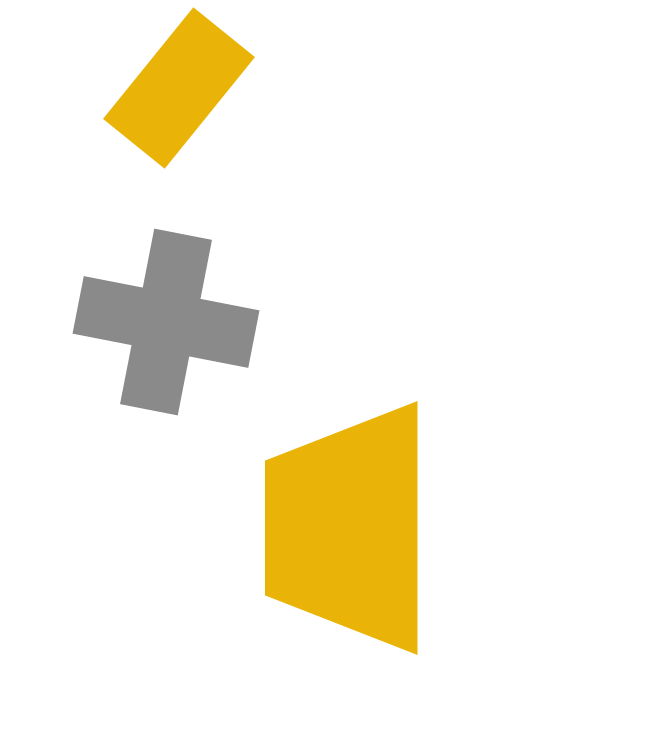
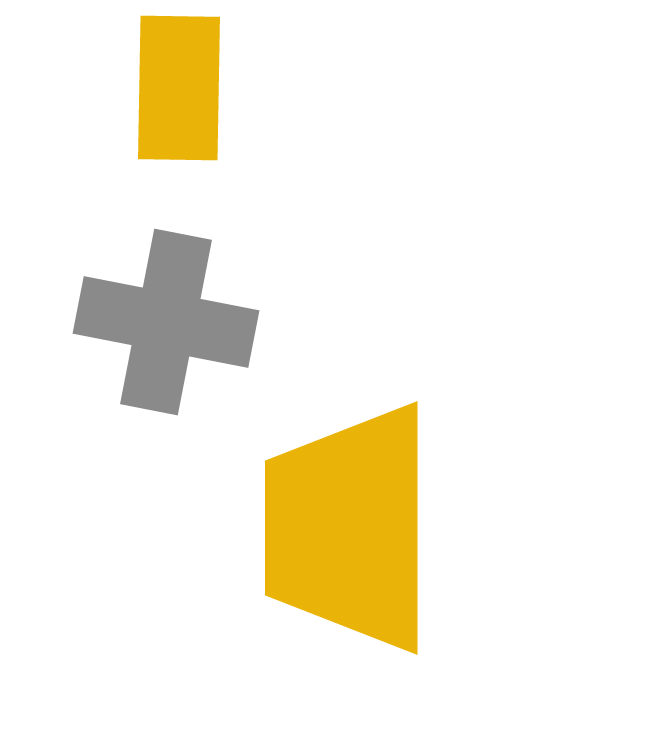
yellow rectangle: rotated 38 degrees counterclockwise
